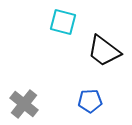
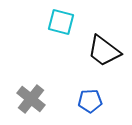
cyan square: moved 2 px left
gray cross: moved 7 px right, 5 px up
